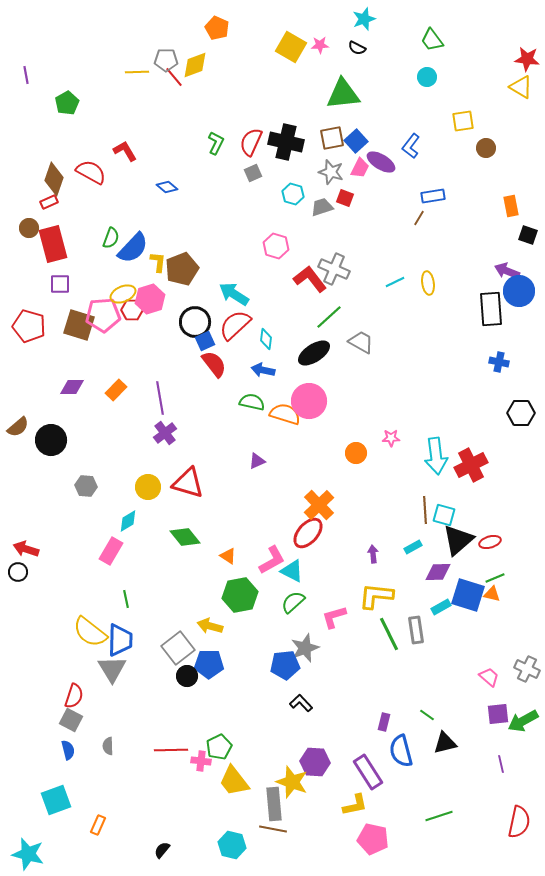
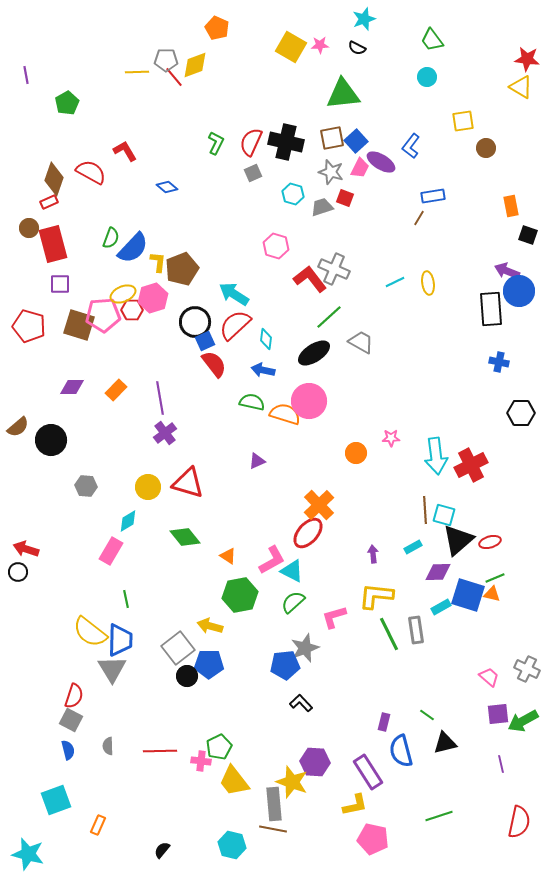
pink hexagon at (150, 299): moved 3 px right, 1 px up
red line at (171, 750): moved 11 px left, 1 px down
